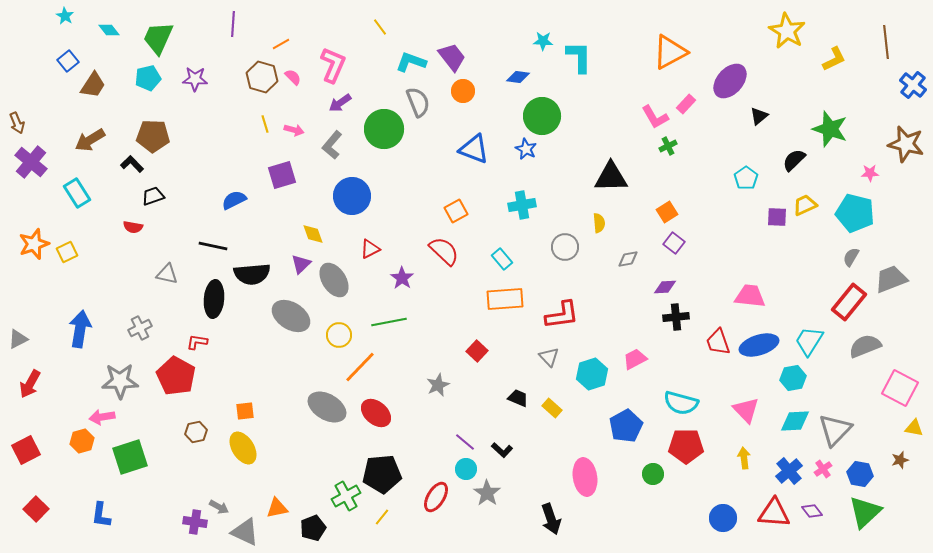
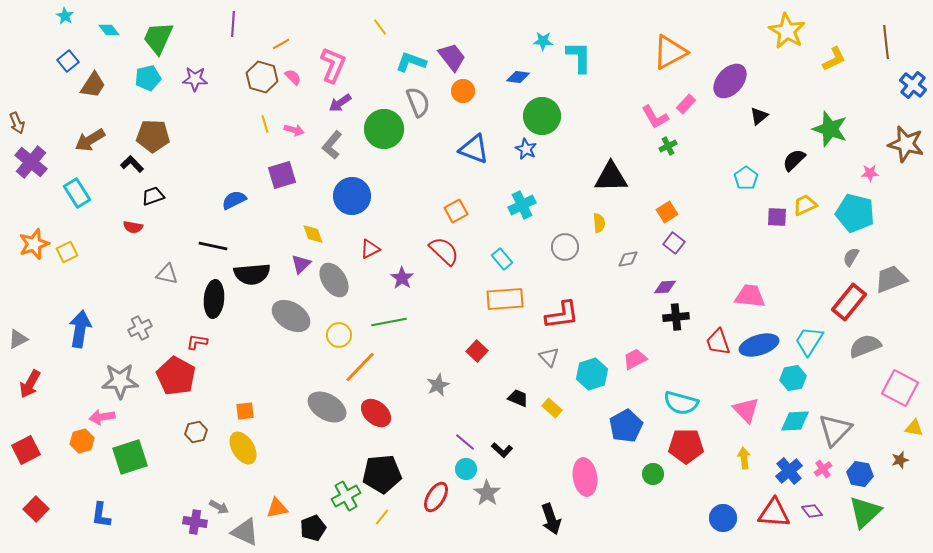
cyan cross at (522, 205): rotated 16 degrees counterclockwise
